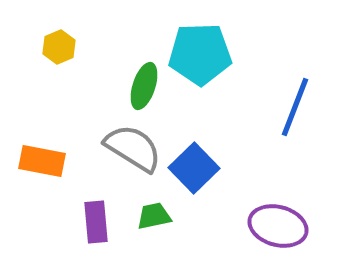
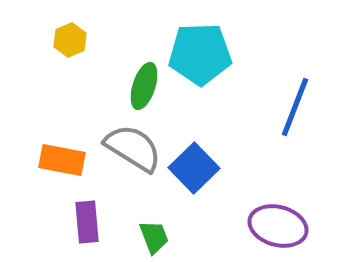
yellow hexagon: moved 11 px right, 7 px up
orange rectangle: moved 20 px right, 1 px up
green trapezoid: moved 21 px down; rotated 81 degrees clockwise
purple rectangle: moved 9 px left
